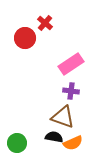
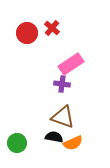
red cross: moved 7 px right, 5 px down
red circle: moved 2 px right, 5 px up
purple cross: moved 9 px left, 7 px up
